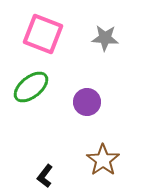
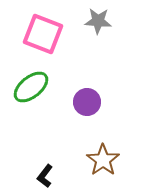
gray star: moved 7 px left, 17 px up
